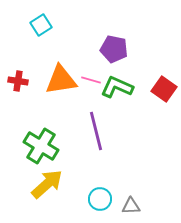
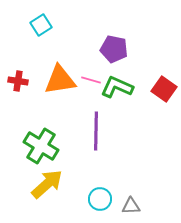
orange triangle: moved 1 px left
purple line: rotated 15 degrees clockwise
